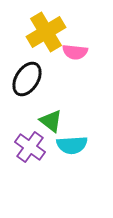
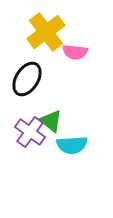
yellow cross: rotated 6 degrees counterclockwise
purple cross: moved 15 px up
